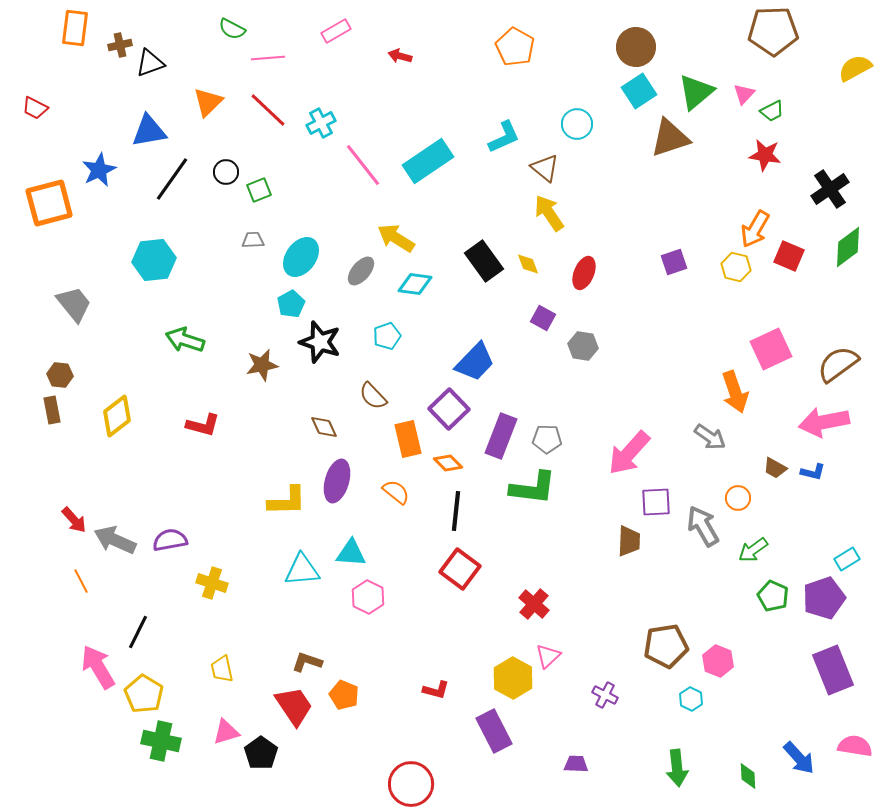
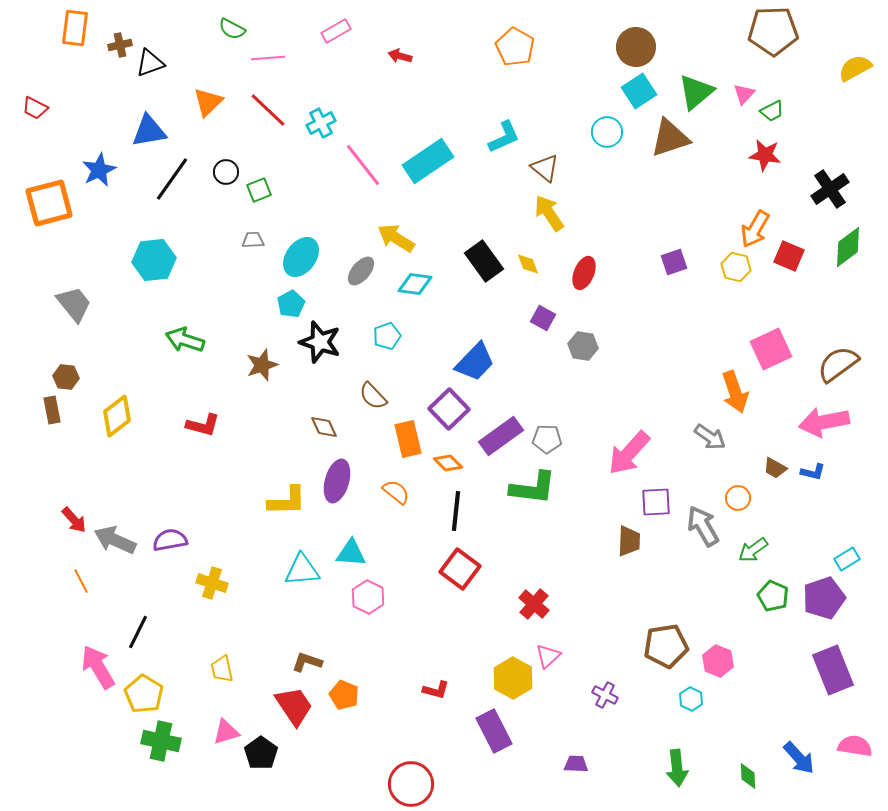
cyan circle at (577, 124): moved 30 px right, 8 px down
brown star at (262, 365): rotated 8 degrees counterclockwise
brown hexagon at (60, 375): moved 6 px right, 2 px down
purple rectangle at (501, 436): rotated 33 degrees clockwise
